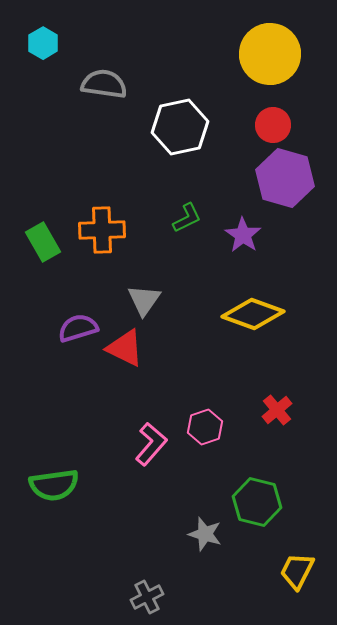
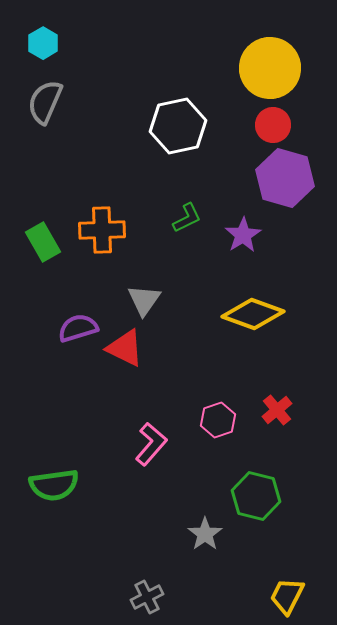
yellow circle: moved 14 px down
gray semicircle: moved 59 px left, 18 px down; rotated 75 degrees counterclockwise
white hexagon: moved 2 px left, 1 px up
purple star: rotated 6 degrees clockwise
pink hexagon: moved 13 px right, 7 px up
green hexagon: moved 1 px left, 6 px up
gray star: rotated 20 degrees clockwise
yellow trapezoid: moved 10 px left, 25 px down
